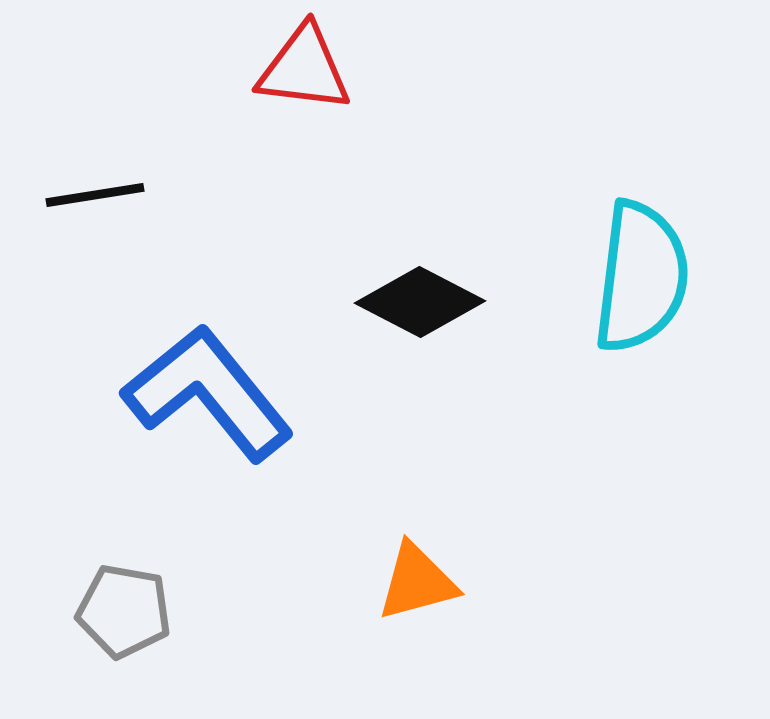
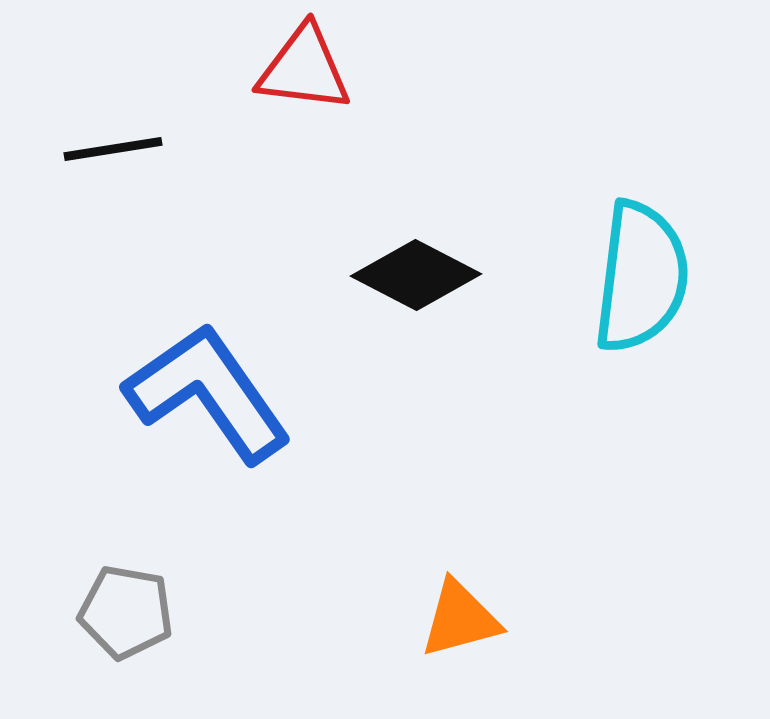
black line: moved 18 px right, 46 px up
black diamond: moved 4 px left, 27 px up
blue L-shape: rotated 4 degrees clockwise
orange triangle: moved 43 px right, 37 px down
gray pentagon: moved 2 px right, 1 px down
